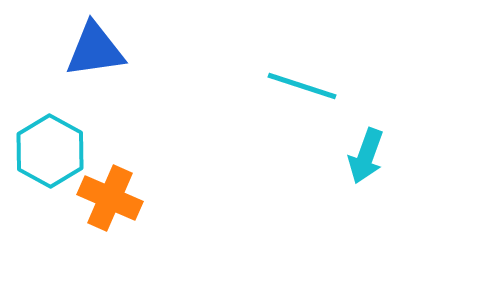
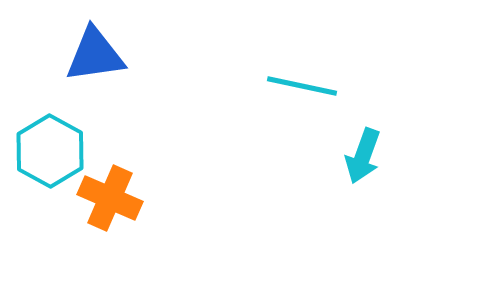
blue triangle: moved 5 px down
cyan line: rotated 6 degrees counterclockwise
cyan arrow: moved 3 px left
